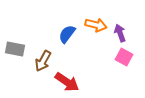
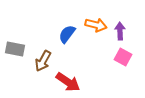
purple arrow: moved 2 px up; rotated 18 degrees clockwise
pink square: moved 1 px left
red arrow: moved 1 px right
